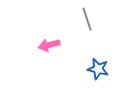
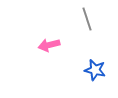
blue star: moved 3 px left, 1 px down
